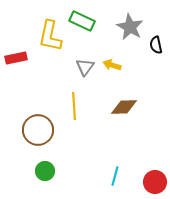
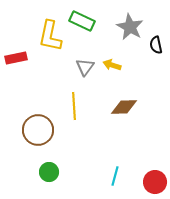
green circle: moved 4 px right, 1 px down
